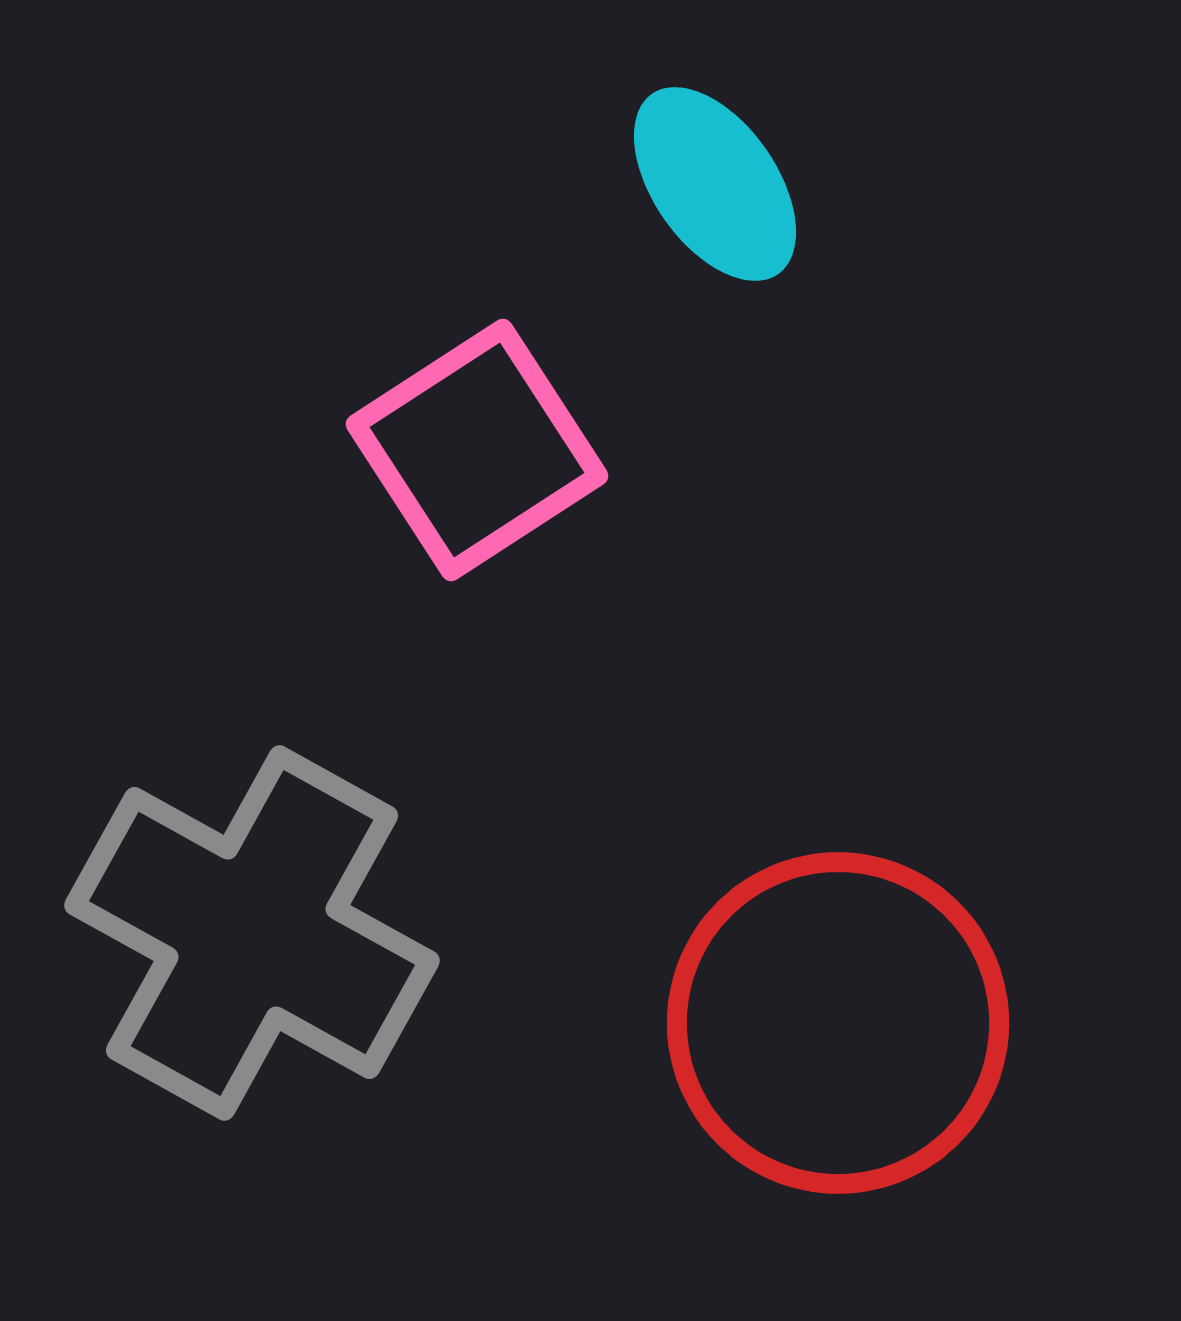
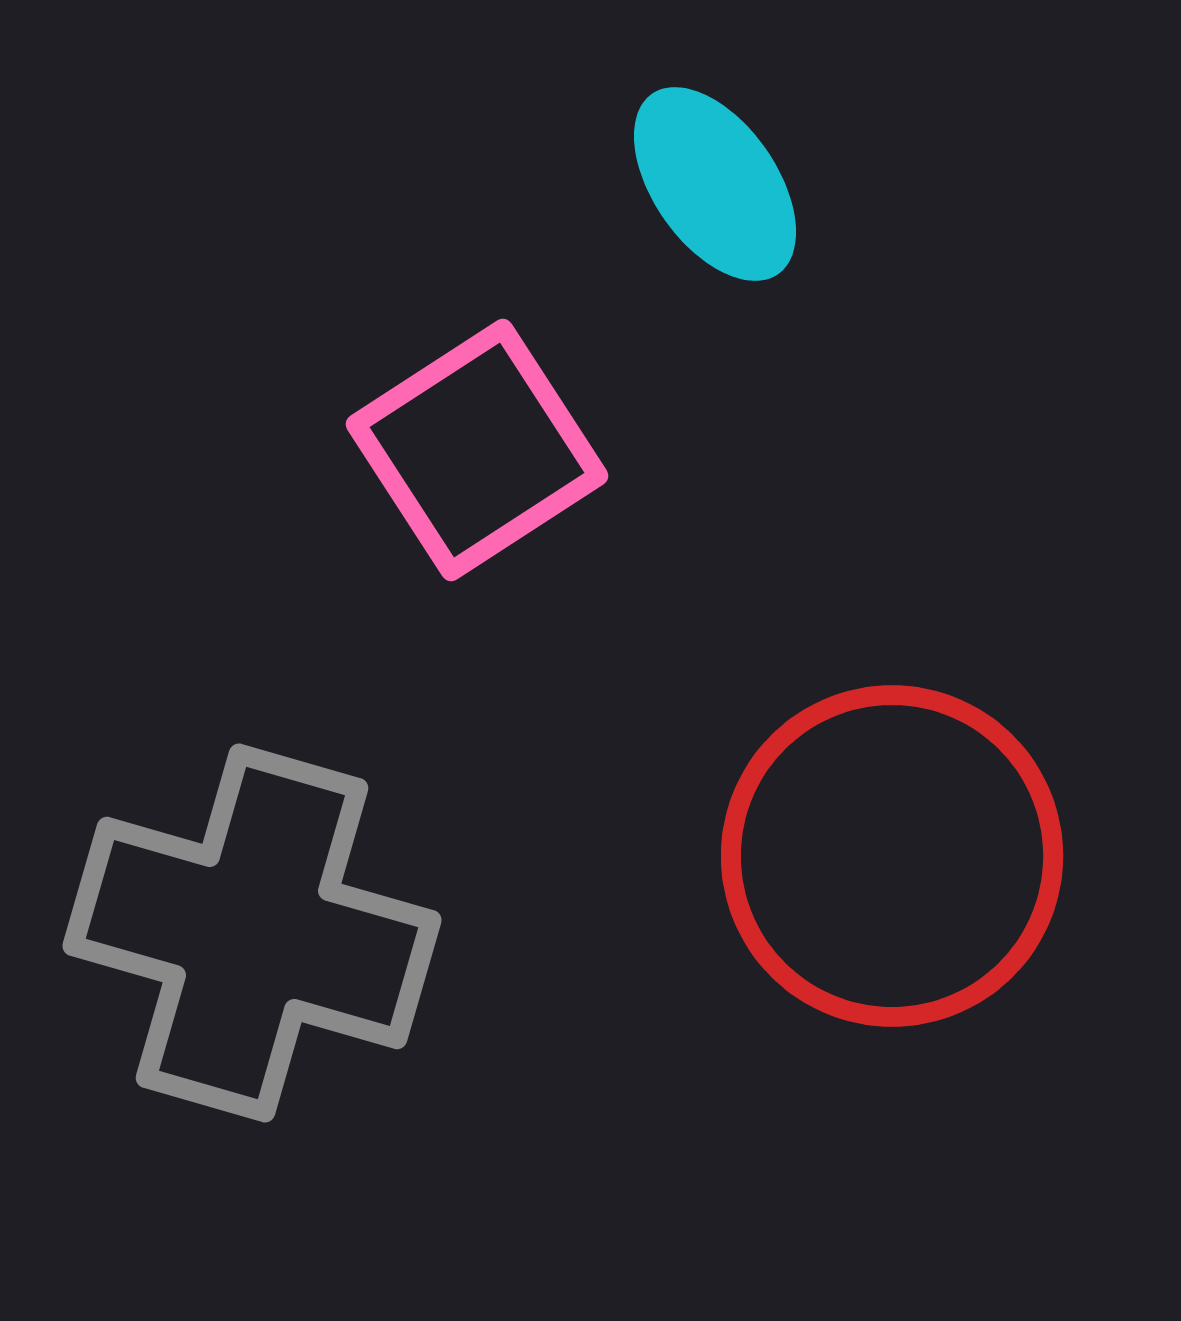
gray cross: rotated 13 degrees counterclockwise
red circle: moved 54 px right, 167 px up
